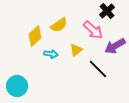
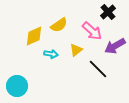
black cross: moved 1 px right, 1 px down
pink arrow: moved 1 px left, 1 px down
yellow diamond: moved 1 px left; rotated 20 degrees clockwise
